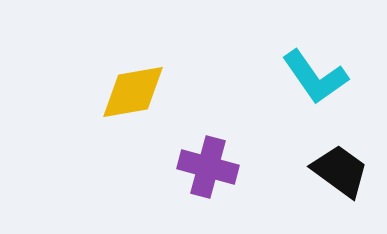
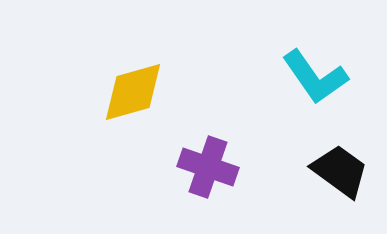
yellow diamond: rotated 6 degrees counterclockwise
purple cross: rotated 4 degrees clockwise
